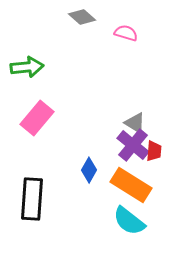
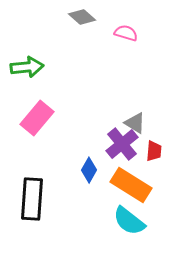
purple cross: moved 11 px left, 1 px up; rotated 12 degrees clockwise
